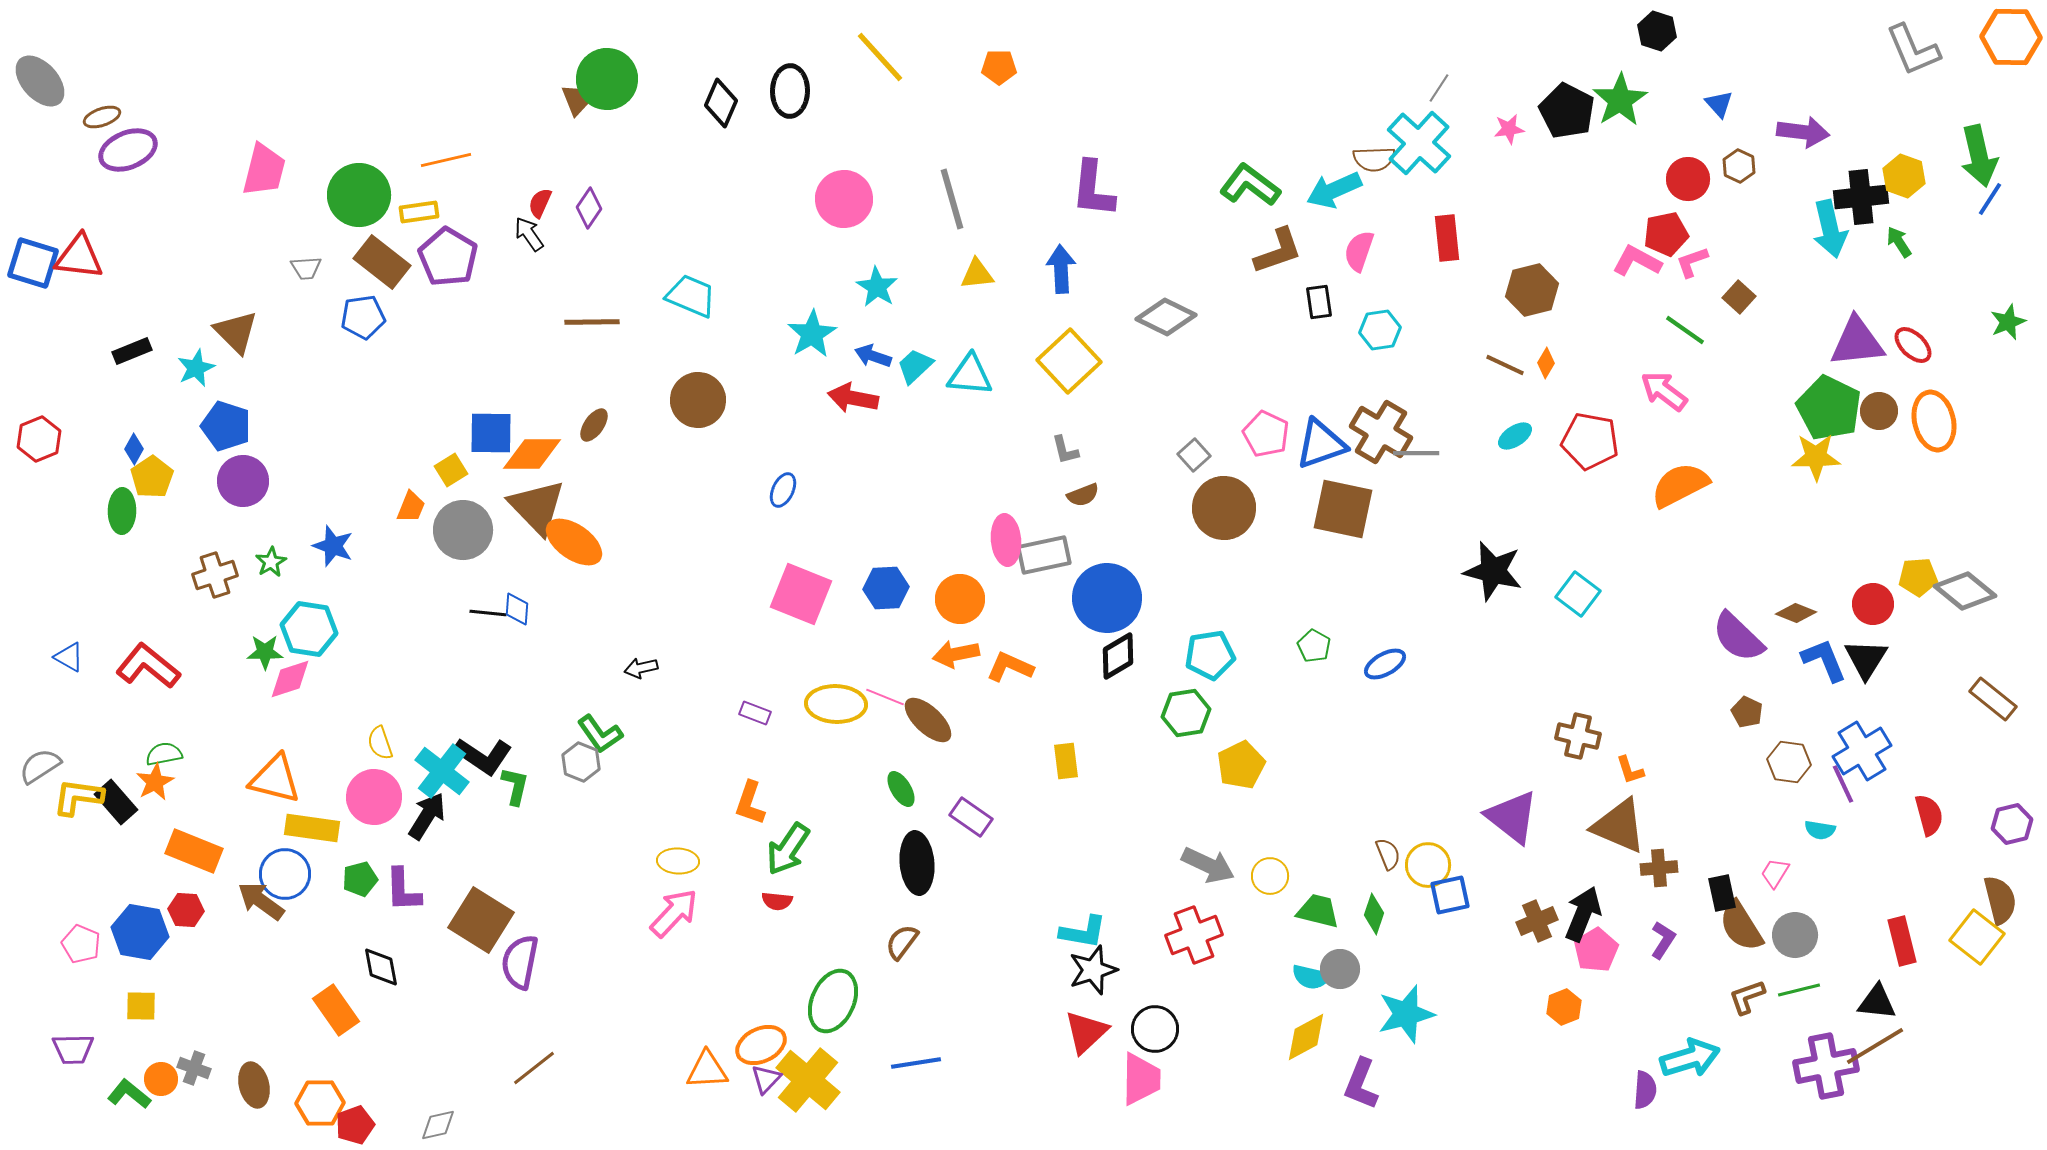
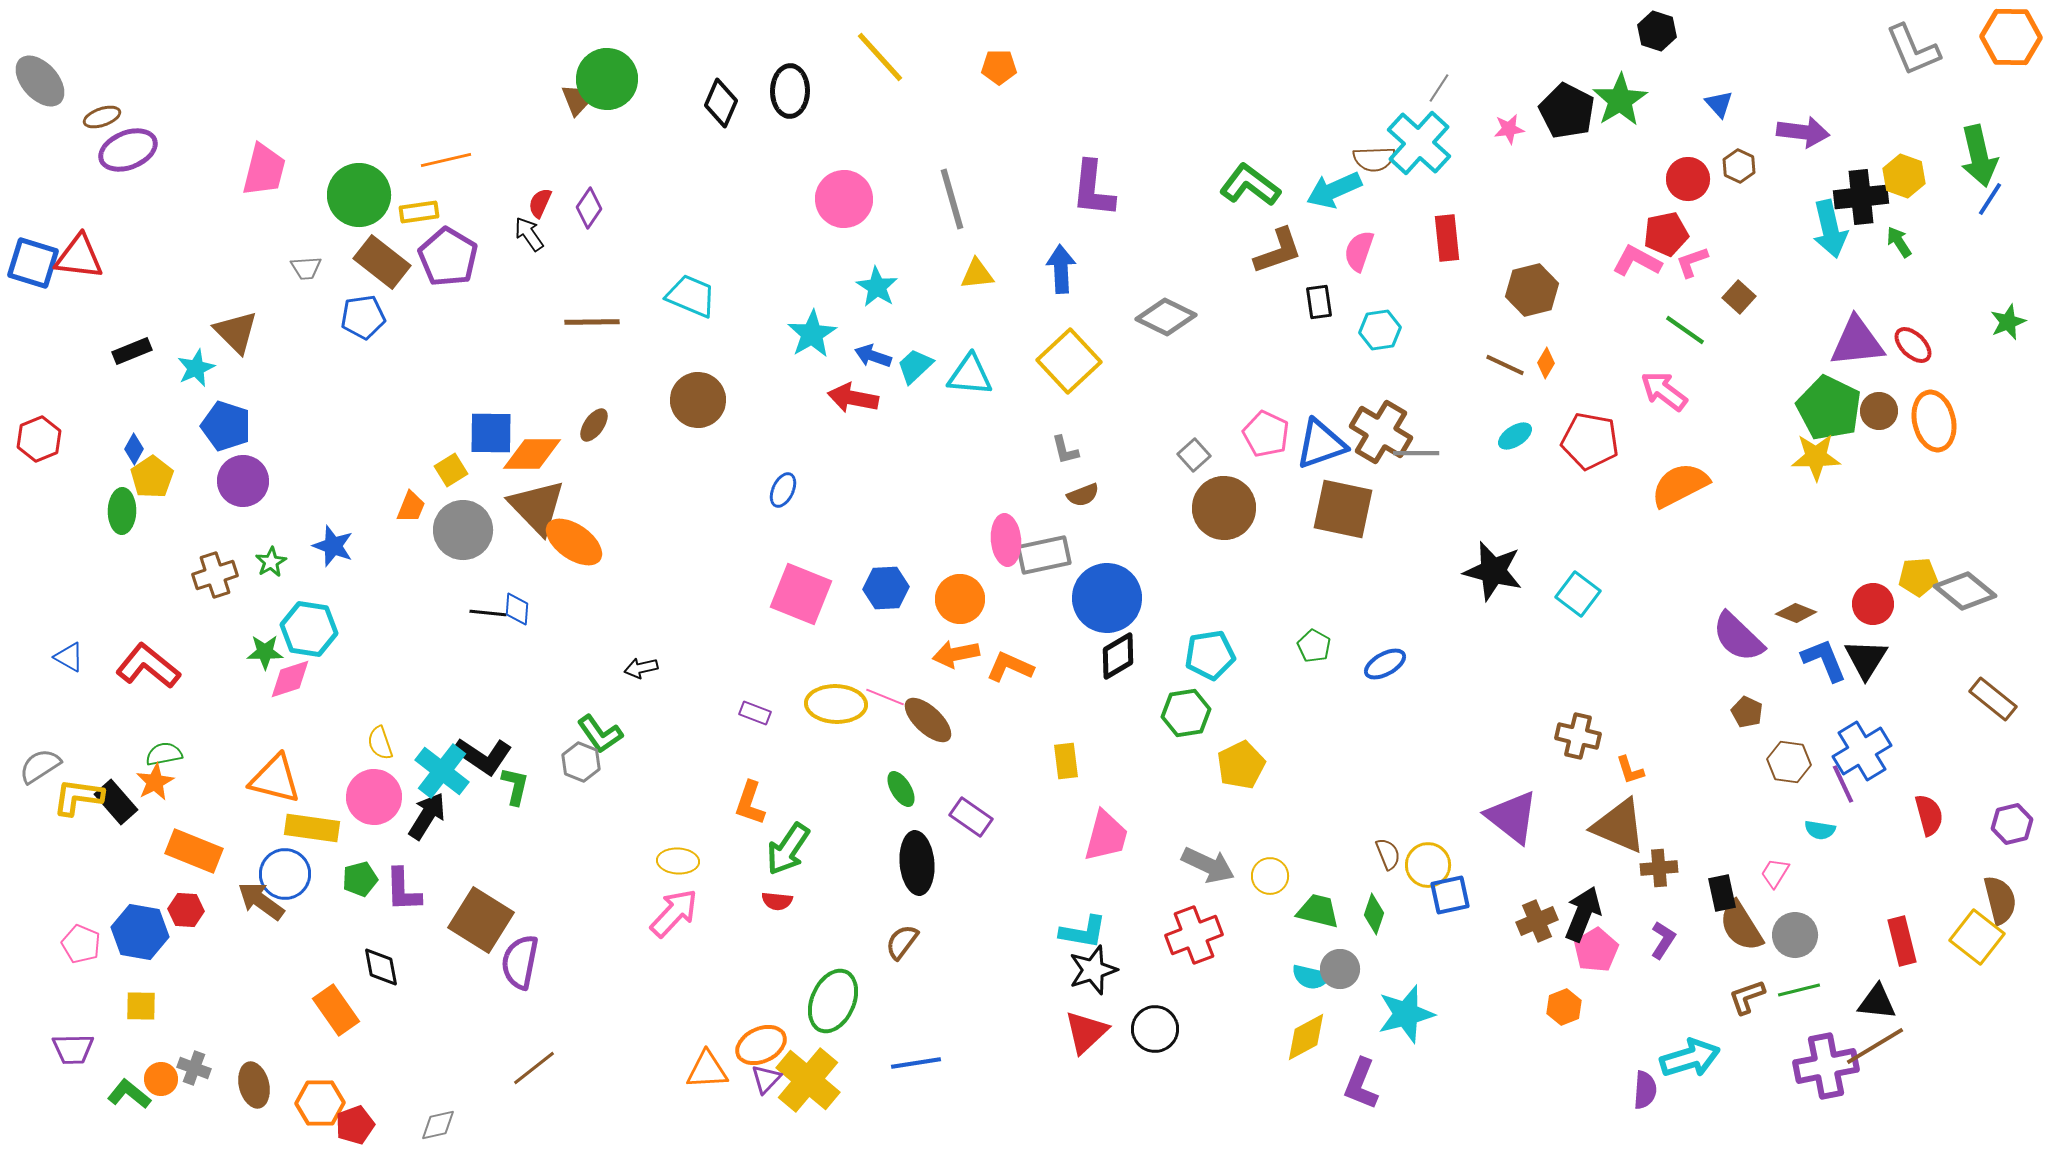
pink trapezoid at (1141, 1079): moved 35 px left, 243 px up; rotated 14 degrees clockwise
